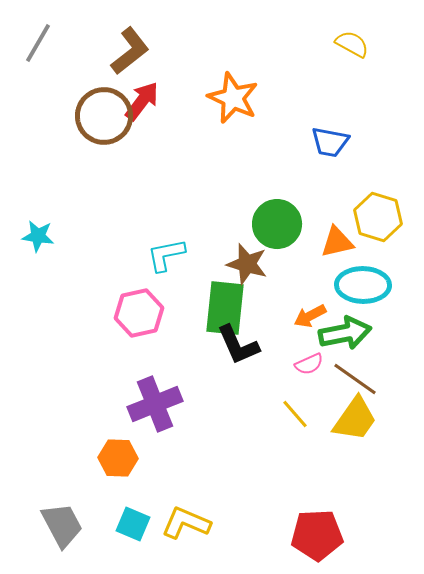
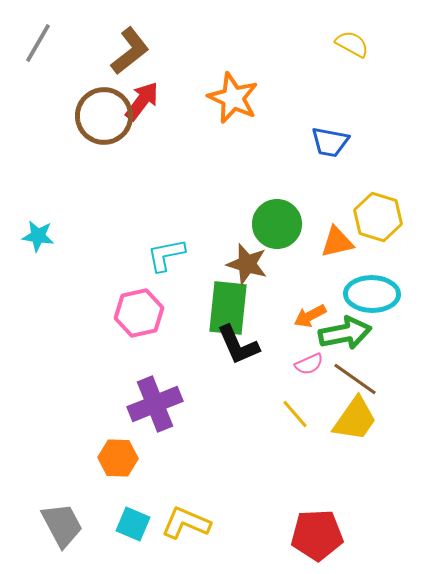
cyan ellipse: moved 9 px right, 9 px down
green rectangle: moved 3 px right
